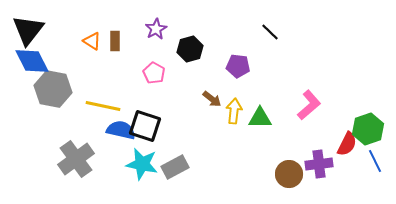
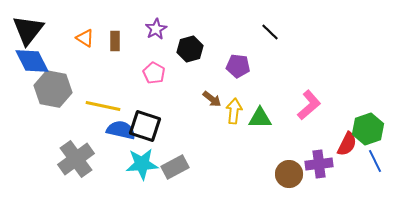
orange triangle: moved 7 px left, 3 px up
cyan star: rotated 16 degrees counterclockwise
